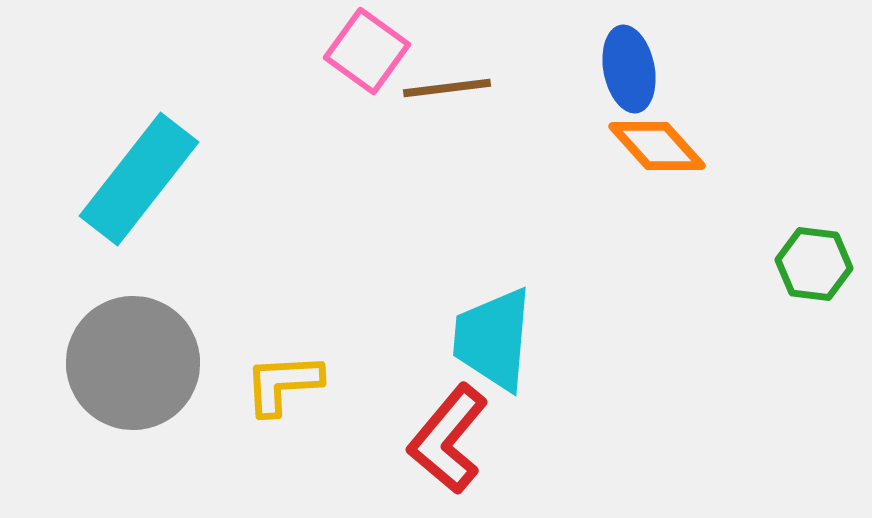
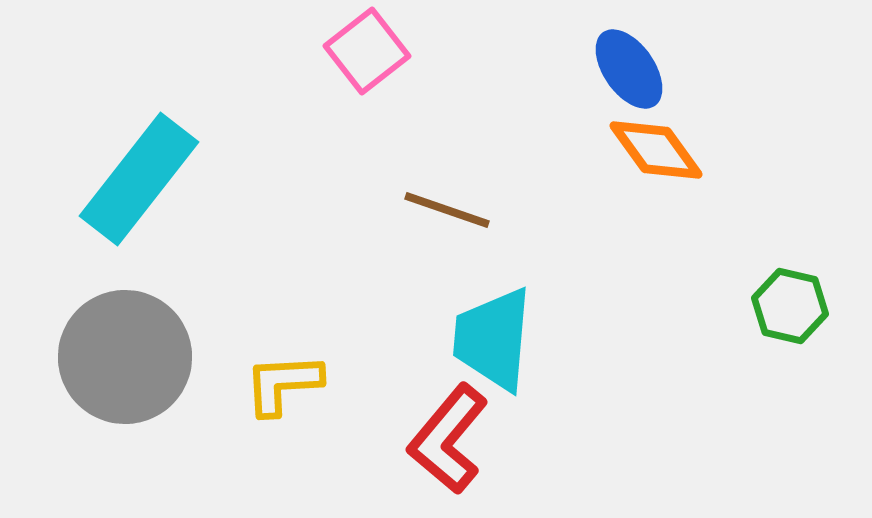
pink square: rotated 16 degrees clockwise
blue ellipse: rotated 24 degrees counterclockwise
brown line: moved 122 px down; rotated 26 degrees clockwise
orange diamond: moved 1 px left, 4 px down; rotated 6 degrees clockwise
green hexagon: moved 24 px left, 42 px down; rotated 6 degrees clockwise
gray circle: moved 8 px left, 6 px up
